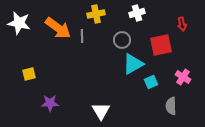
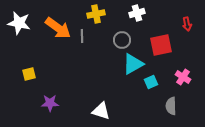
red arrow: moved 5 px right
white triangle: rotated 42 degrees counterclockwise
